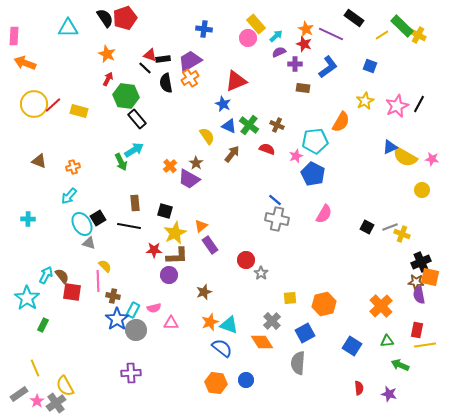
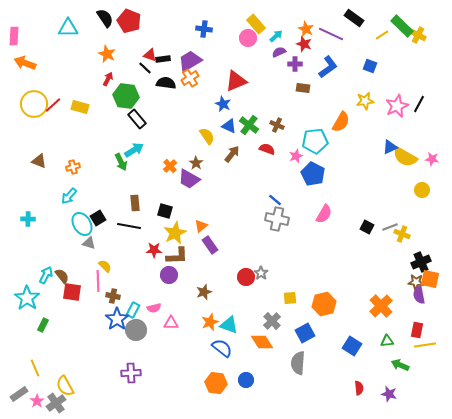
red pentagon at (125, 18): moved 4 px right, 3 px down; rotated 30 degrees counterclockwise
black semicircle at (166, 83): rotated 108 degrees clockwise
yellow star at (365, 101): rotated 18 degrees clockwise
yellow rectangle at (79, 111): moved 1 px right, 4 px up
red circle at (246, 260): moved 17 px down
orange square at (430, 277): moved 2 px down
